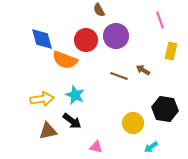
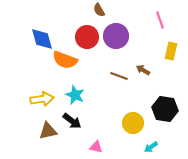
red circle: moved 1 px right, 3 px up
